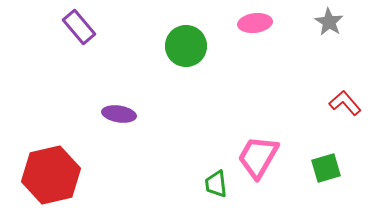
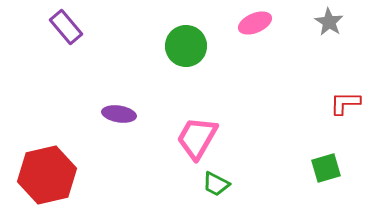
pink ellipse: rotated 16 degrees counterclockwise
purple rectangle: moved 13 px left
red L-shape: rotated 48 degrees counterclockwise
pink trapezoid: moved 61 px left, 19 px up
red hexagon: moved 4 px left
green trapezoid: rotated 56 degrees counterclockwise
